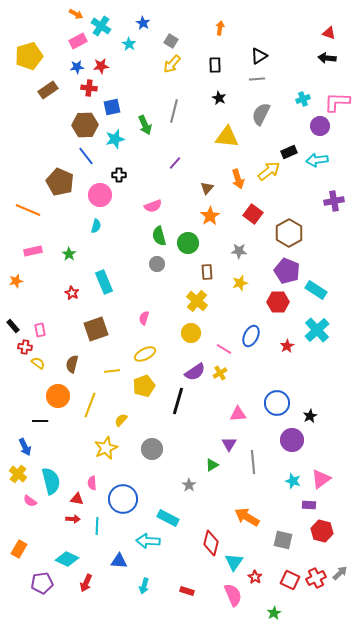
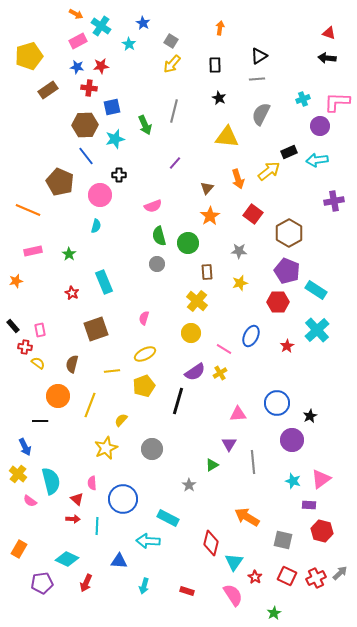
blue star at (77, 67): rotated 16 degrees clockwise
red triangle at (77, 499): rotated 32 degrees clockwise
red square at (290, 580): moved 3 px left, 4 px up
pink semicircle at (233, 595): rotated 10 degrees counterclockwise
